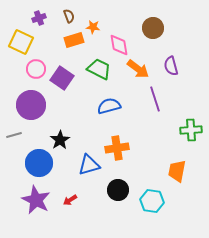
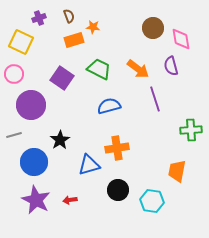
pink diamond: moved 62 px right, 6 px up
pink circle: moved 22 px left, 5 px down
blue circle: moved 5 px left, 1 px up
red arrow: rotated 24 degrees clockwise
